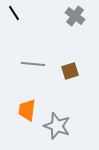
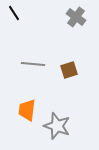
gray cross: moved 1 px right, 1 px down
brown square: moved 1 px left, 1 px up
